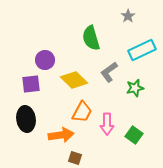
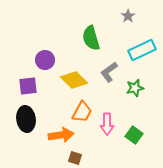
purple square: moved 3 px left, 2 px down
